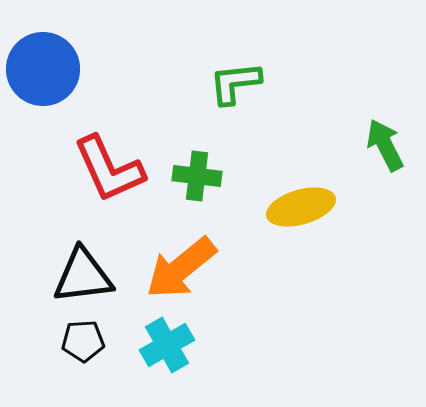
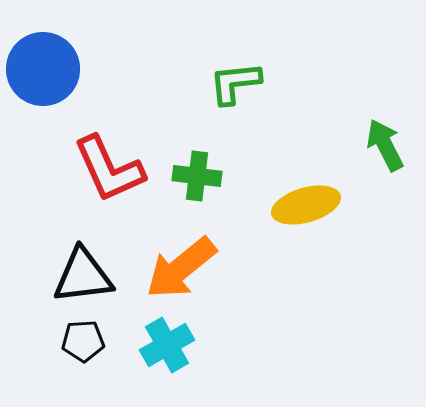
yellow ellipse: moved 5 px right, 2 px up
